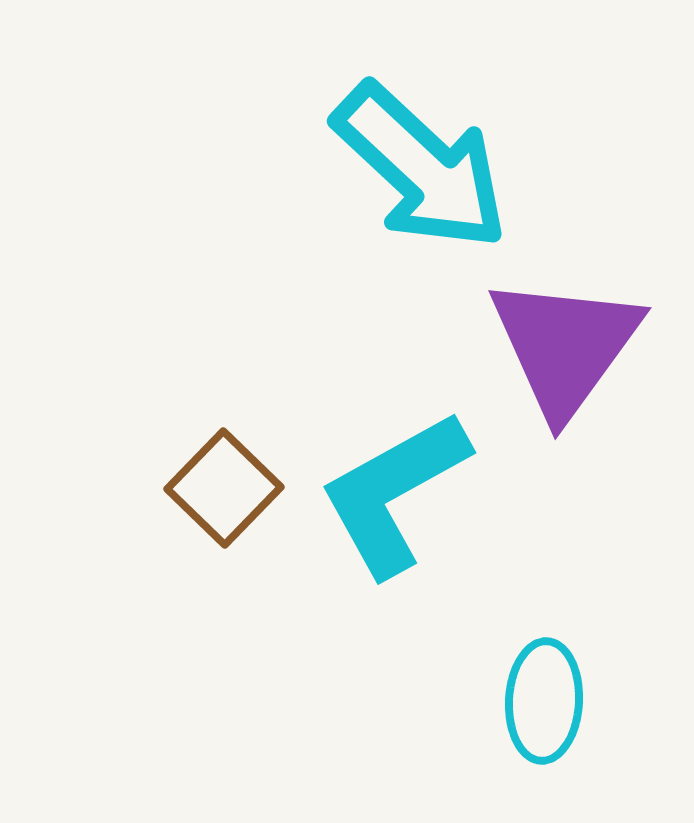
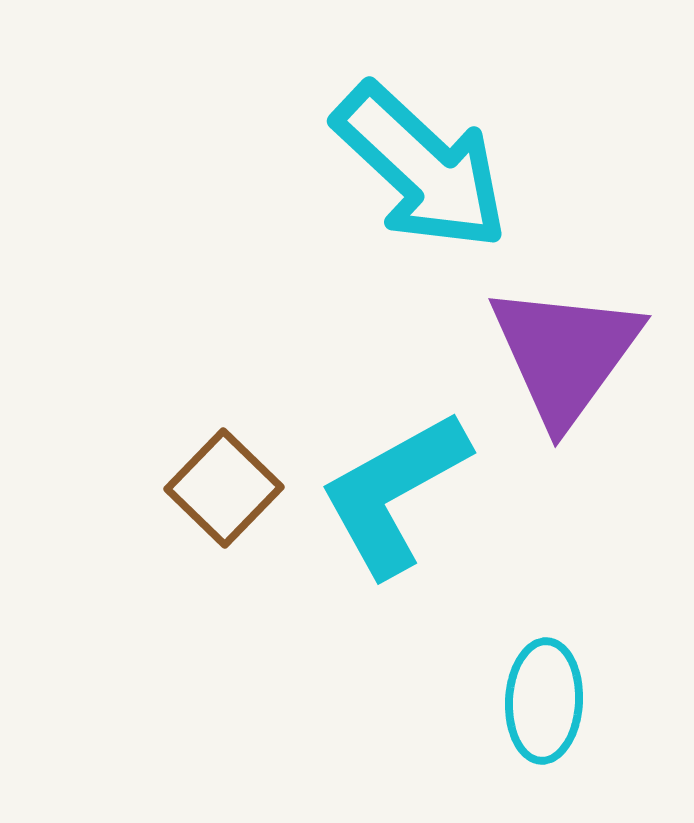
purple triangle: moved 8 px down
